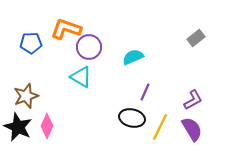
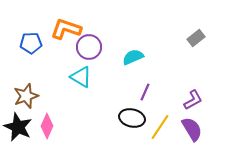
yellow line: rotated 8 degrees clockwise
